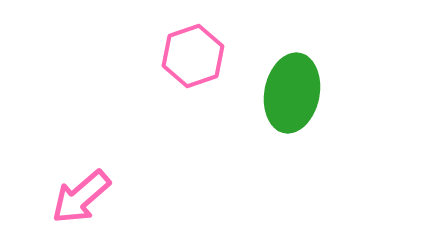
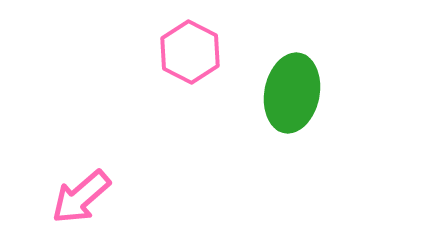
pink hexagon: moved 3 px left, 4 px up; rotated 14 degrees counterclockwise
